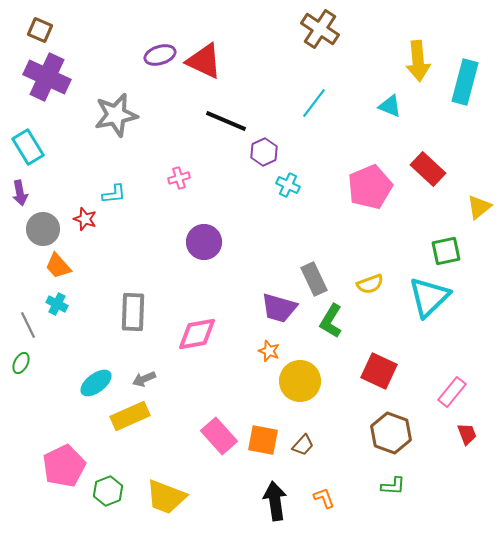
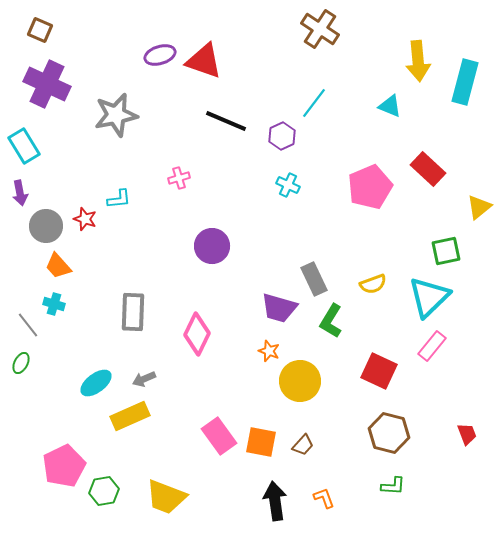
red triangle at (204, 61): rotated 6 degrees counterclockwise
purple cross at (47, 77): moved 7 px down
cyan rectangle at (28, 147): moved 4 px left, 1 px up
purple hexagon at (264, 152): moved 18 px right, 16 px up
cyan L-shape at (114, 194): moved 5 px right, 5 px down
gray circle at (43, 229): moved 3 px right, 3 px up
purple circle at (204, 242): moved 8 px right, 4 px down
yellow semicircle at (370, 284): moved 3 px right
cyan cross at (57, 304): moved 3 px left; rotated 10 degrees counterclockwise
gray line at (28, 325): rotated 12 degrees counterclockwise
pink diamond at (197, 334): rotated 54 degrees counterclockwise
pink rectangle at (452, 392): moved 20 px left, 46 px up
brown hexagon at (391, 433): moved 2 px left; rotated 6 degrees counterclockwise
pink rectangle at (219, 436): rotated 6 degrees clockwise
orange square at (263, 440): moved 2 px left, 2 px down
green hexagon at (108, 491): moved 4 px left; rotated 12 degrees clockwise
